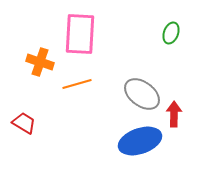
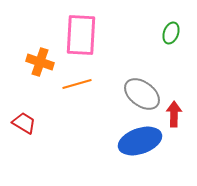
pink rectangle: moved 1 px right, 1 px down
